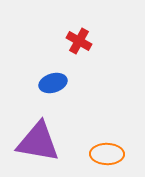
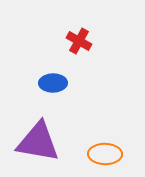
blue ellipse: rotated 16 degrees clockwise
orange ellipse: moved 2 px left
